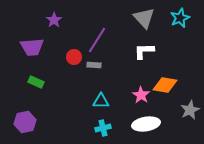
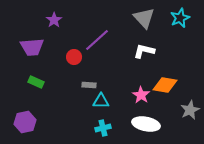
purple line: rotated 16 degrees clockwise
white L-shape: rotated 15 degrees clockwise
gray rectangle: moved 5 px left, 20 px down
white ellipse: rotated 20 degrees clockwise
